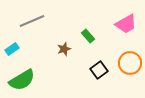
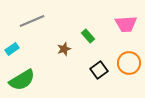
pink trapezoid: rotated 25 degrees clockwise
orange circle: moved 1 px left
